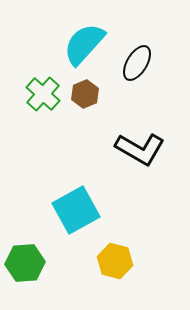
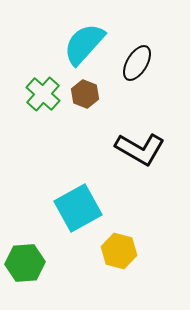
brown hexagon: rotated 16 degrees counterclockwise
cyan square: moved 2 px right, 2 px up
yellow hexagon: moved 4 px right, 10 px up
